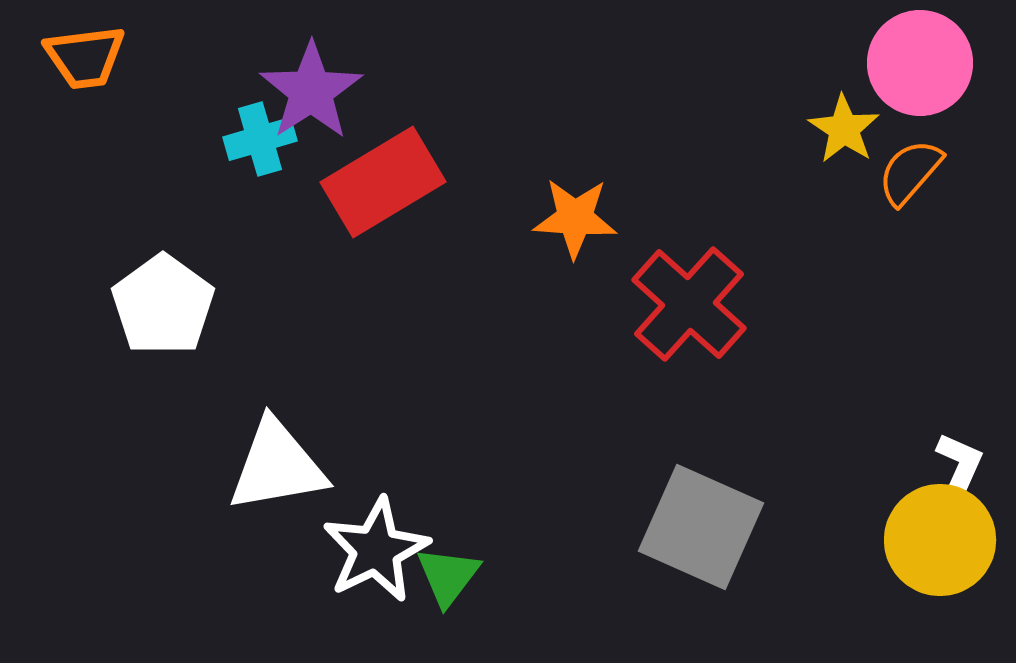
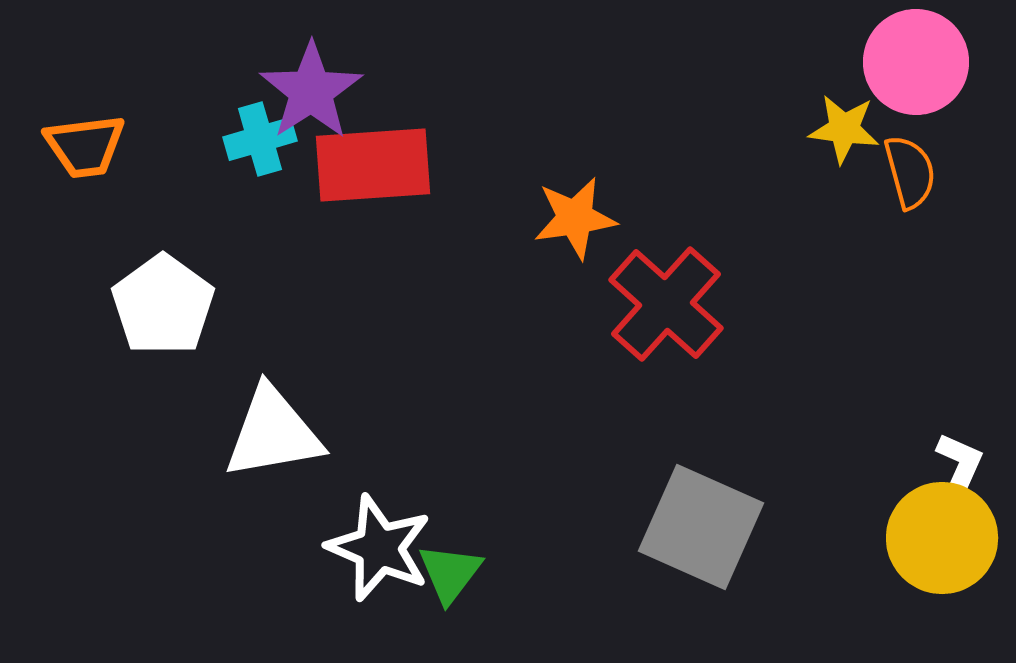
orange trapezoid: moved 89 px down
pink circle: moved 4 px left, 1 px up
yellow star: rotated 26 degrees counterclockwise
orange semicircle: rotated 124 degrees clockwise
red rectangle: moved 10 px left, 17 px up; rotated 27 degrees clockwise
orange star: rotated 12 degrees counterclockwise
red cross: moved 23 px left
white triangle: moved 4 px left, 33 px up
yellow circle: moved 2 px right, 2 px up
white star: moved 3 px right, 2 px up; rotated 23 degrees counterclockwise
green triangle: moved 2 px right, 3 px up
